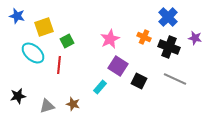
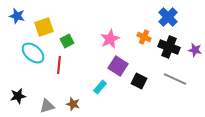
purple star: moved 12 px down
